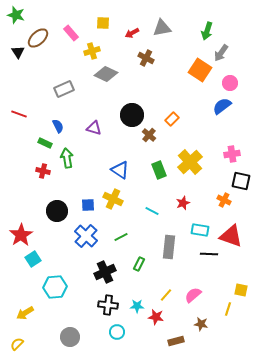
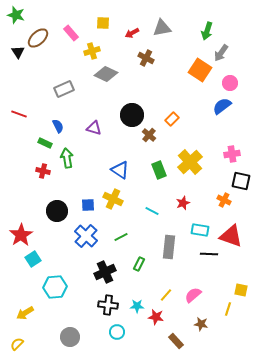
brown rectangle at (176, 341): rotated 63 degrees clockwise
